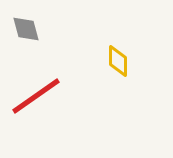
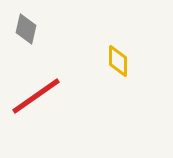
gray diamond: rotated 28 degrees clockwise
